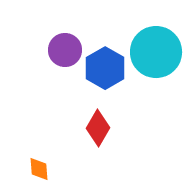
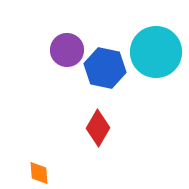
purple circle: moved 2 px right
blue hexagon: rotated 18 degrees counterclockwise
orange diamond: moved 4 px down
